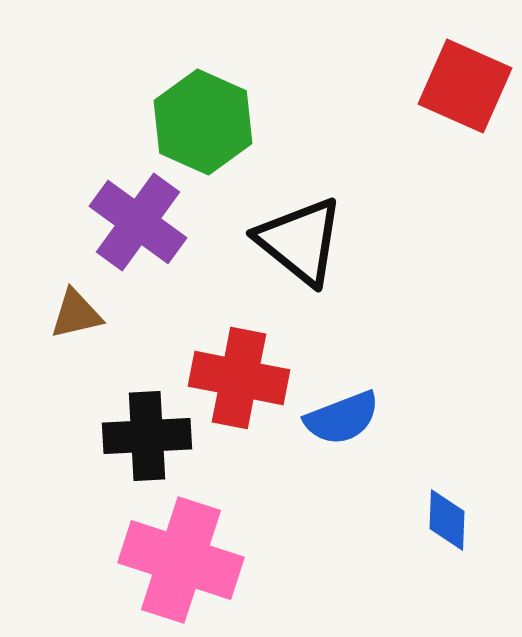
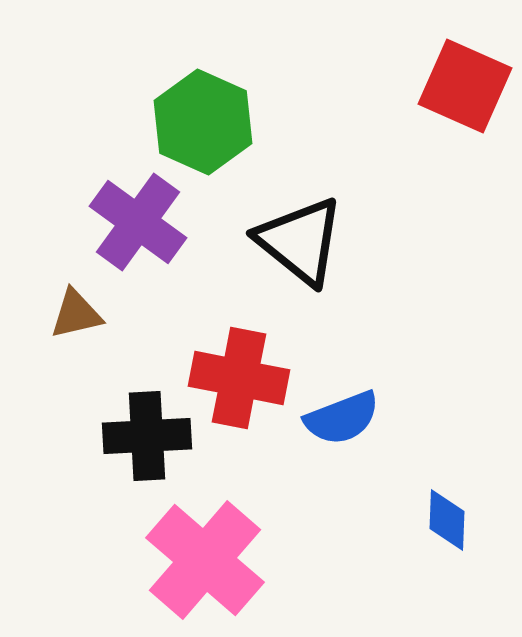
pink cross: moved 24 px right; rotated 23 degrees clockwise
